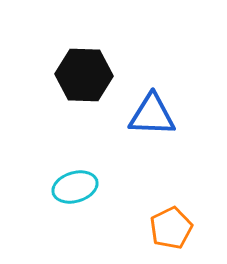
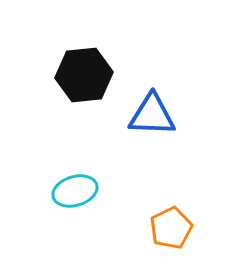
black hexagon: rotated 8 degrees counterclockwise
cyan ellipse: moved 4 px down
